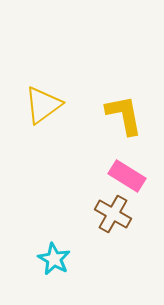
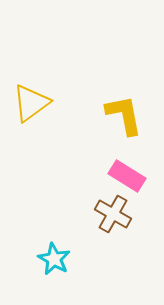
yellow triangle: moved 12 px left, 2 px up
